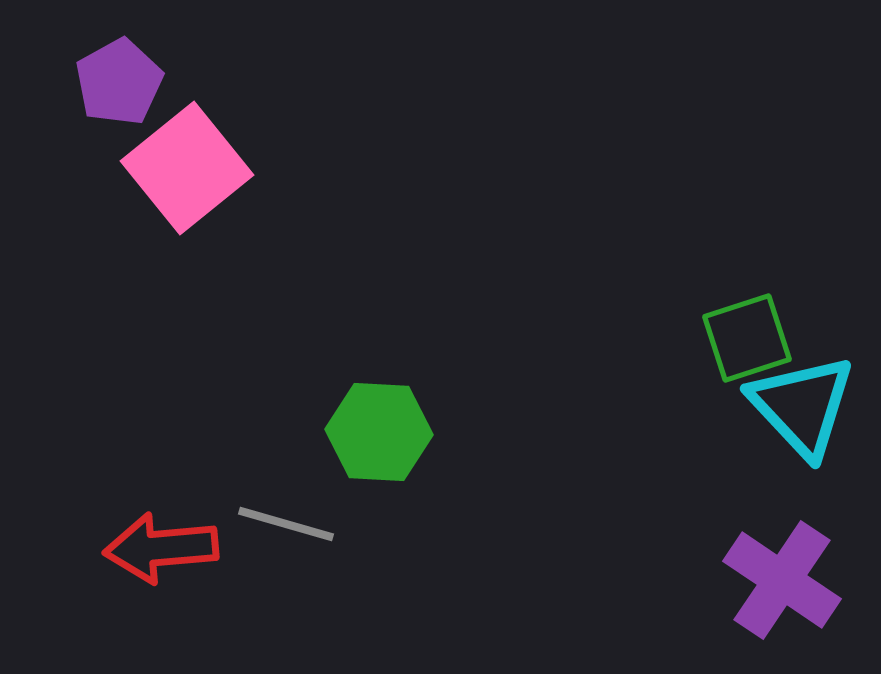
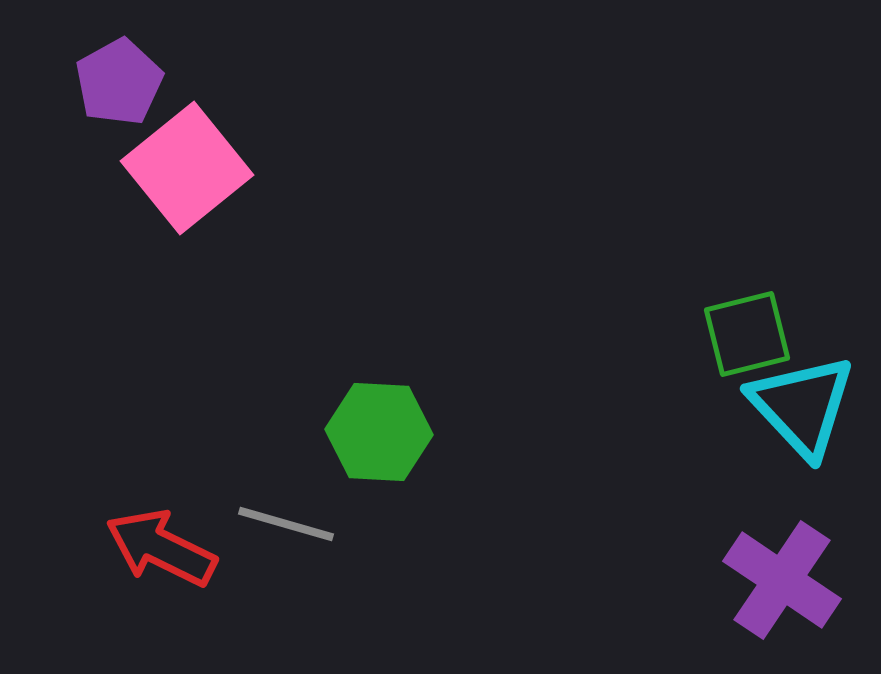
green square: moved 4 px up; rotated 4 degrees clockwise
red arrow: rotated 31 degrees clockwise
